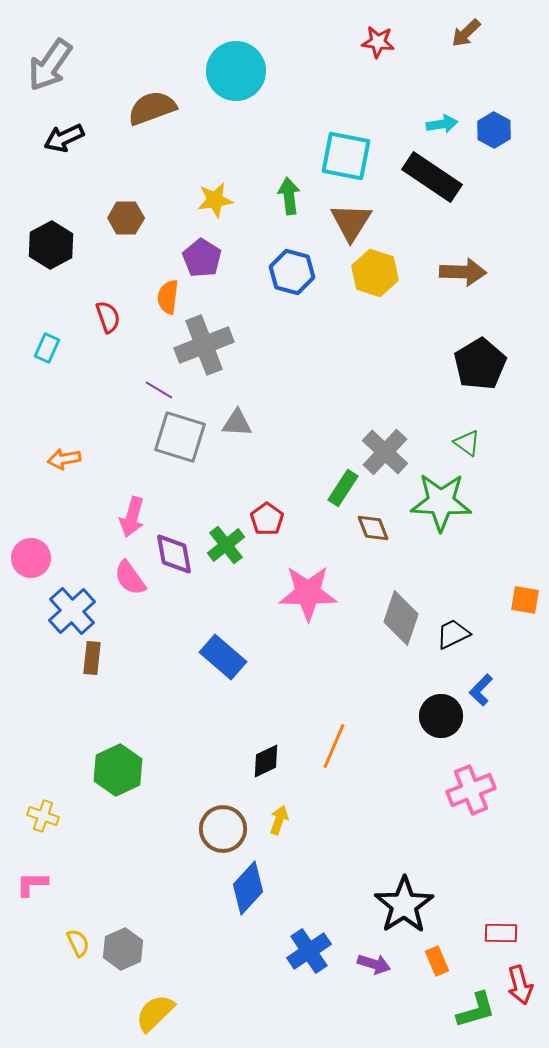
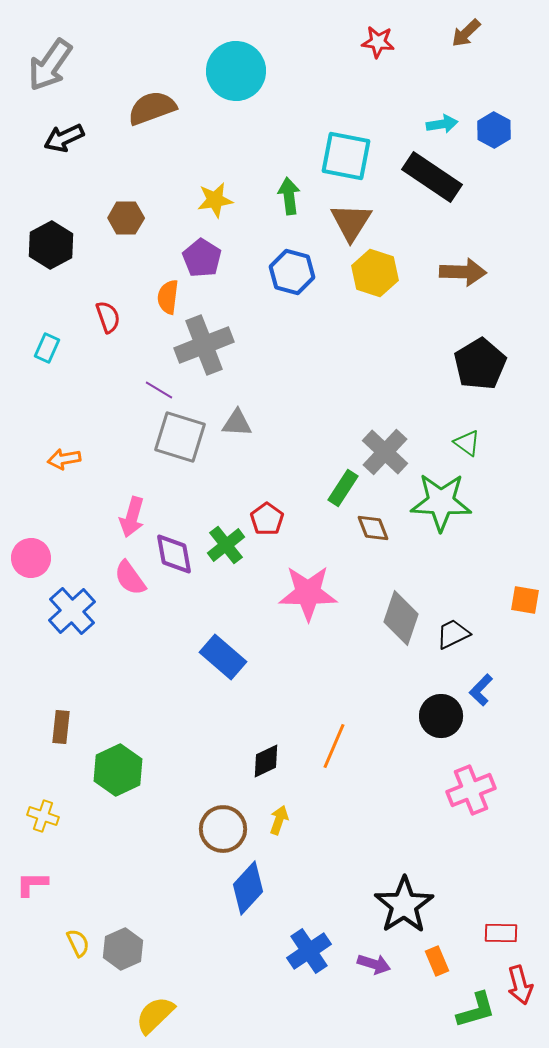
brown rectangle at (92, 658): moved 31 px left, 69 px down
yellow semicircle at (155, 1013): moved 2 px down
